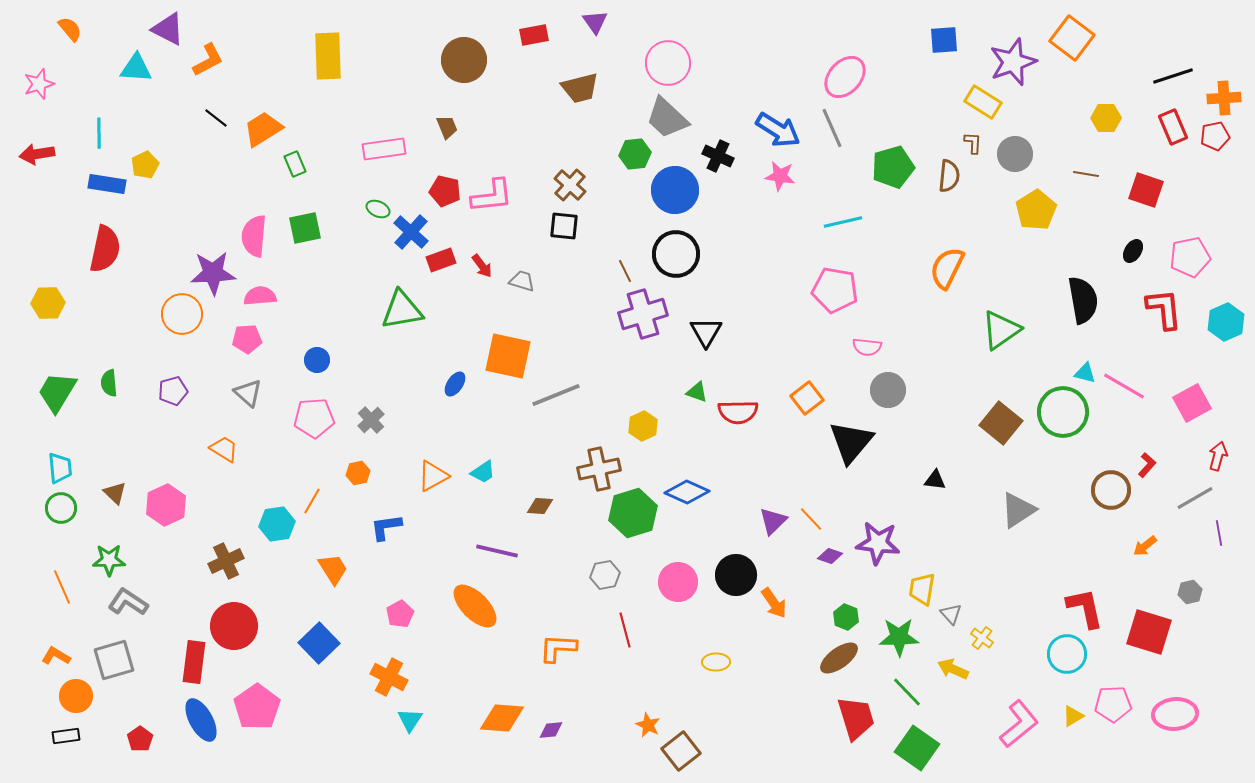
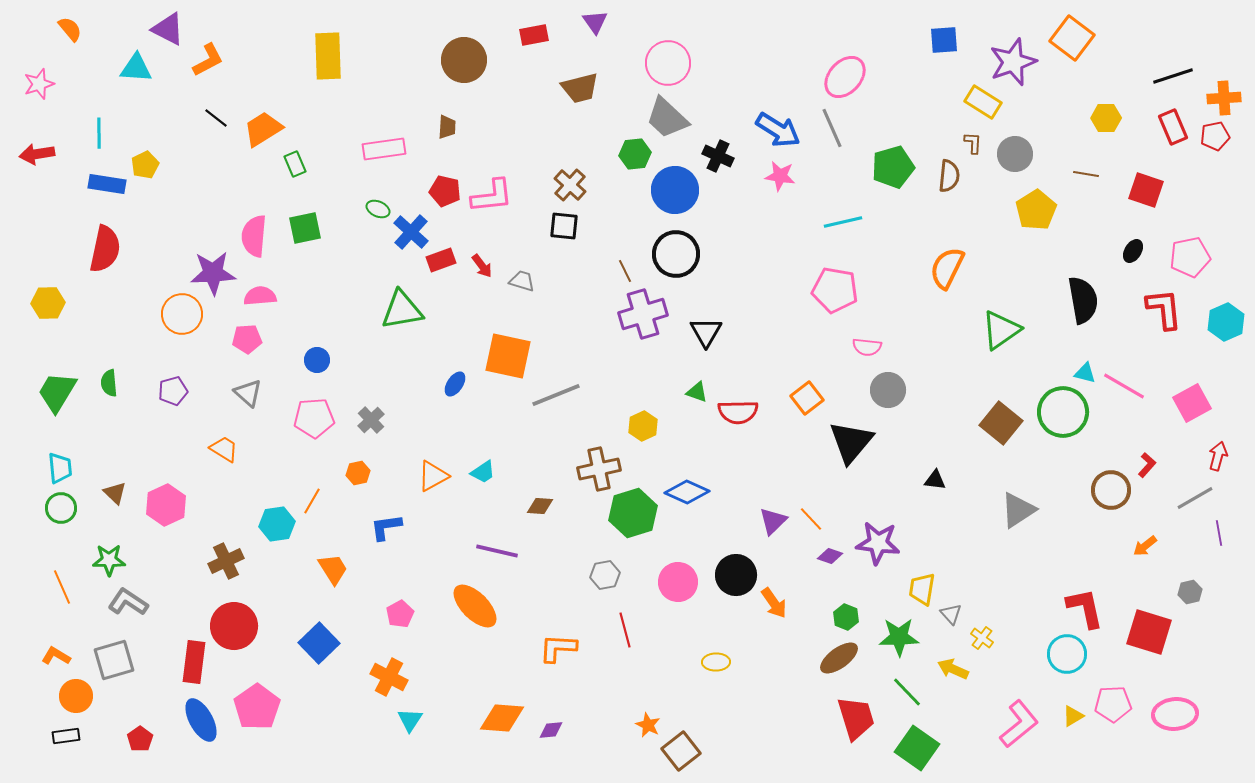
brown trapezoid at (447, 127): rotated 25 degrees clockwise
